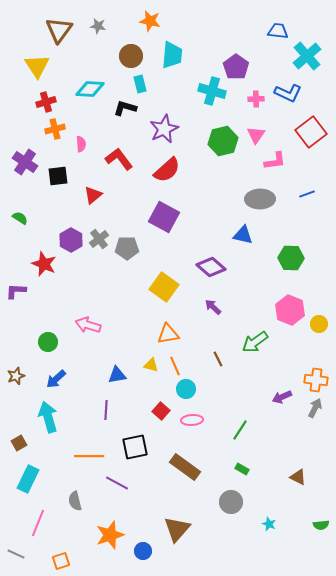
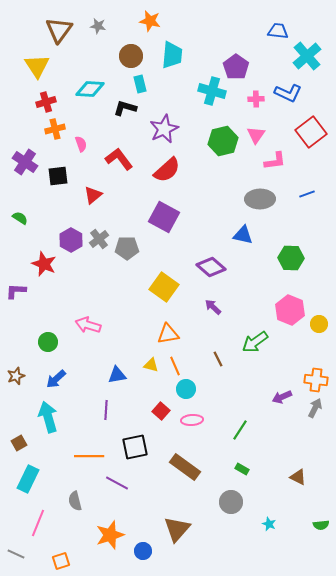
pink semicircle at (81, 144): rotated 14 degrees counterclockwise
